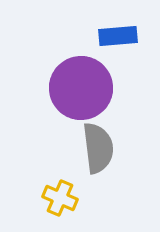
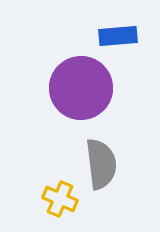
gray semicircle: moved 3 px right, 16 px down
yellow cross: moved 1 px down
